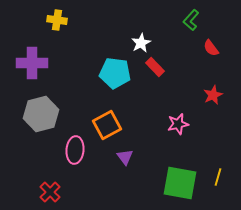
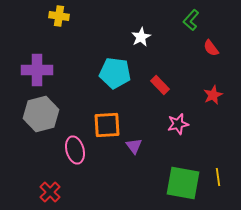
yellow cross: moved 2 px right, 4 px up
white star: moved 6 px up
purple cross: moved 5 px right, 7 px down
red rectangle: moved 5 px right, 18 px down
orange square: rotated 24 degrees clockwise
pink ellipse: rotated 20 degrees counterclockwise
purple triangle: moved 9 px right, 11 px up
yellow line: rotated 24 degrees counterclockwise
green square: moved 3 px right
